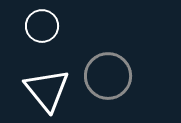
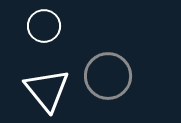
white circle: moved 2 px right
